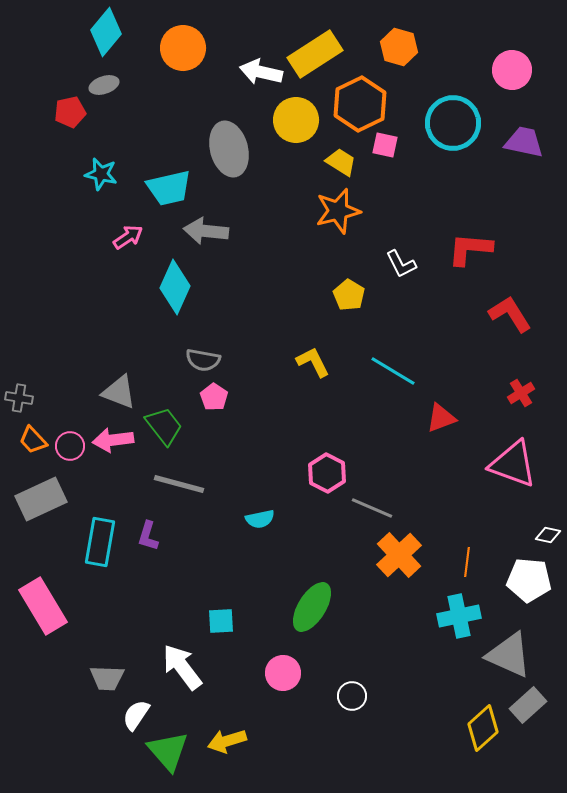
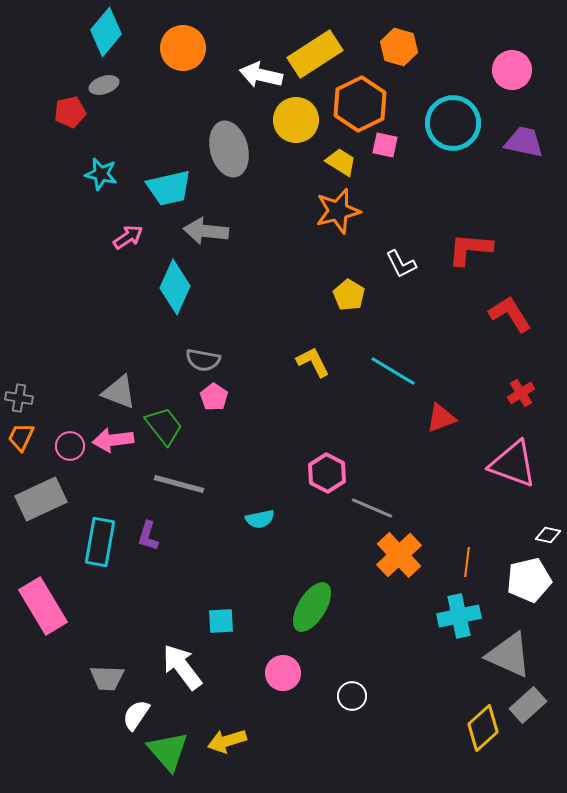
white arrow at (261, 72): moved 3 px down
orange trapezoid at (33, 440): moved 12 px left, 3 px up; rotated 68 degrees clockwise
white pentagon at (529, 580): rotated 18 degrees counterclockwise
